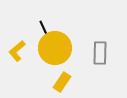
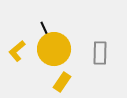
black line: moved 1 px right, 1 px down
yellow circle: moved 1 px left, 1 px down
